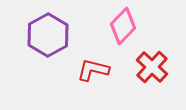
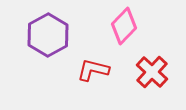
pink diamond: moved 1 px right
red cross: moved 5 px down
